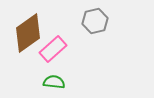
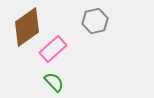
brown diamond: moved 1 px left, 6 px up
green semicircle: rotated 40 degrees clockwise
